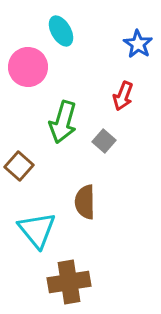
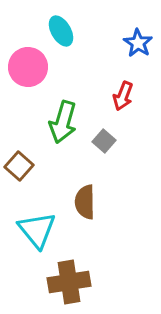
blue star: moved 1 px up
